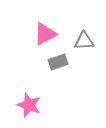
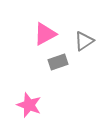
gray triangle: rotated 30 degrees counterclockwise
